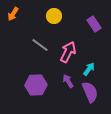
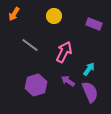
orange arrow: moved 1 px right
purple rectangle: rotated 35 degrees counterclockwise
gray line: moved 10 px left
pink arrow: moved 4 px left
purple arrow: rotated 24 degrees counterclockwise
purple hexagon: rotated 15 degrees counterclockwise
